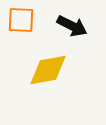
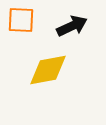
black arrow: rotated 52 degrees counterclockwise
